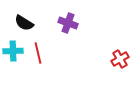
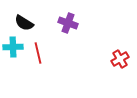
cyan cross: moved 4 px up
